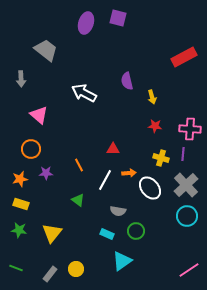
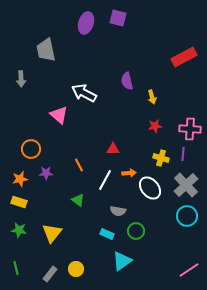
gray trapezoid: rotated 140 degrees counterclockwise
pink triangle: moved 20 px right
red star: rotated 16 degrees counterclockwise
yellow rectangle: moved 2 px left, 2 px up
green line: rotated 56 degrees clockwise
